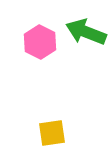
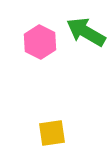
green arrow: rotated 9 degrees clockwise
